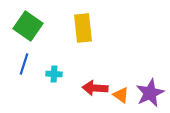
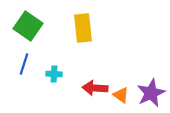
purple star: moved 1 px right
